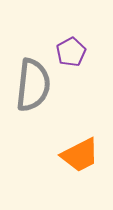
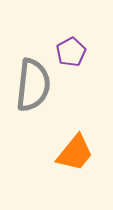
orange trapezoid: moved 5 px left, 2 px up; rotated 24 degrees counterclockwise
